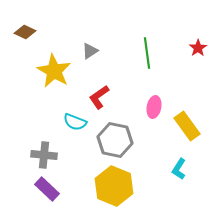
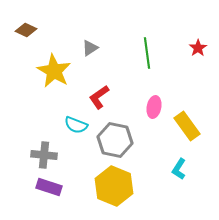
brown diamond: moved 1 px right, 2 px up
gray triangle: moved 3 px up
cyan semicircle: moved 1 px right, 3 px down
purple rectangle: moved 2 px right, 2 px up; rotated 25 degrees counterclockwise
